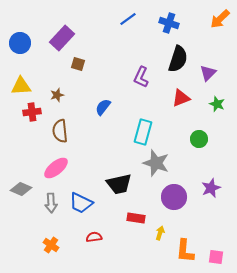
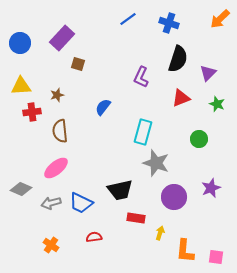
black trapezoid: moved 1 px right, 6 px down
gray arrow: rotated 78 degrees clockwise
